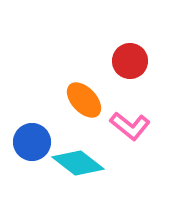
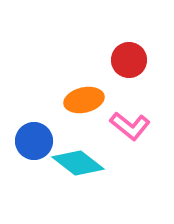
red circle: moved 1 px left, 1 px up
orange ellipse: rotated 60 degrees counterclockwise
blue circle: moved 2 px right, 1 px up
